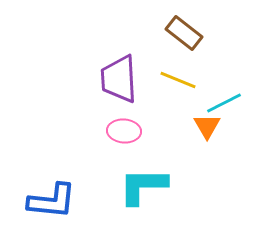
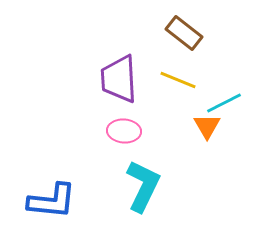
cyan L-shape: rotated 116 degrees clockwise
